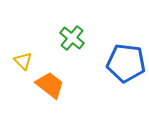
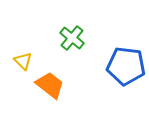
blue pentagon: moved 3 px down
